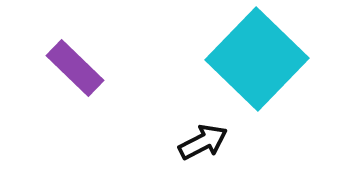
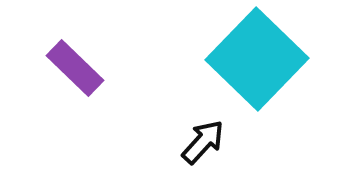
black arrow: rotated 21 degrees counterclockwise
